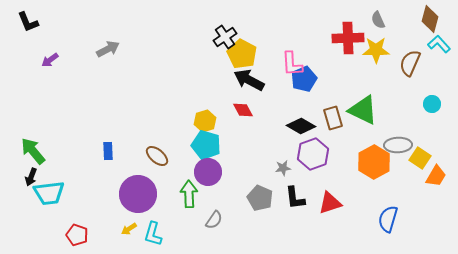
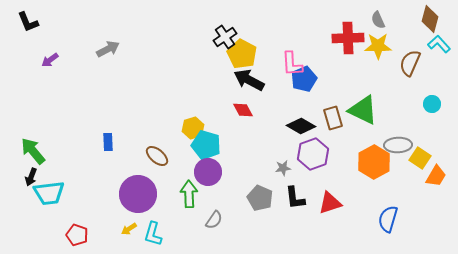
yellow star at (376, 50): moved 2 px right, 4 px up
yellow hexagon at (205, 121): moved 12 px left, 7 px down
blue rectangle at (108, 151): moved 9 px up
